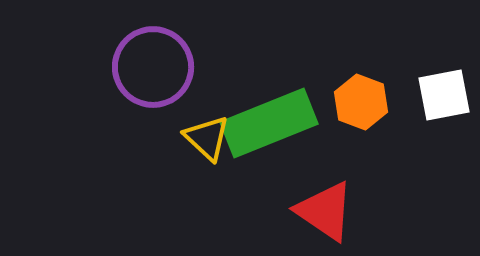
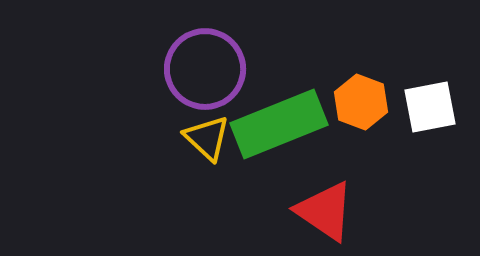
purple circle: moved 52 px right, 2 px down
white square: moved 14 px left, 12 px down
green rectangle: moved 10 px right, 1 px down
